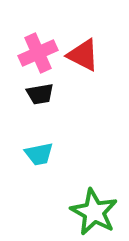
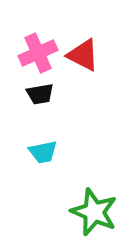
cyan trapezoid: moved 4 px right, 2 px up
green star: rotated 6 degrees counterclockwise
